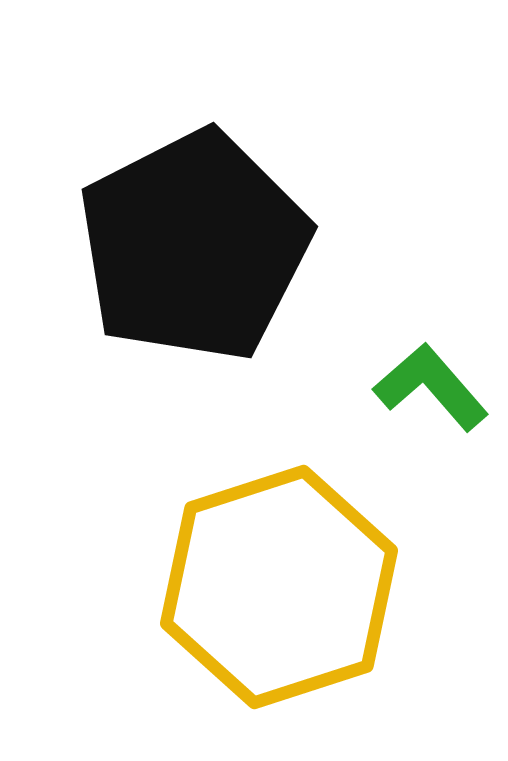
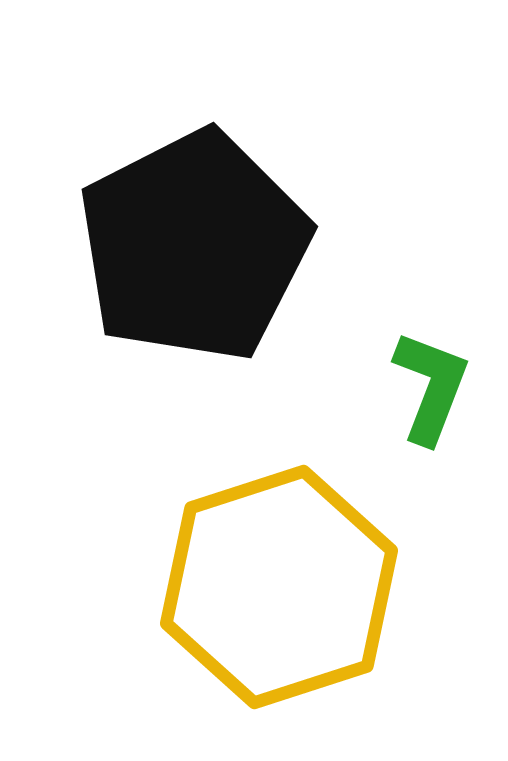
green L-shape: rotated 62 degrees clockwise
